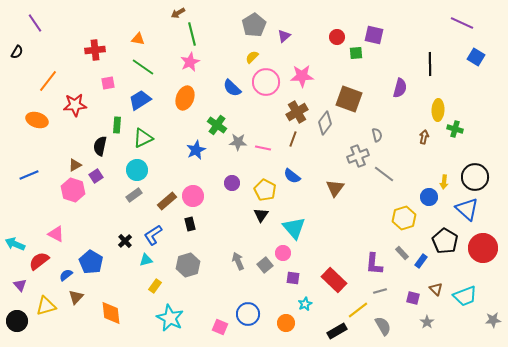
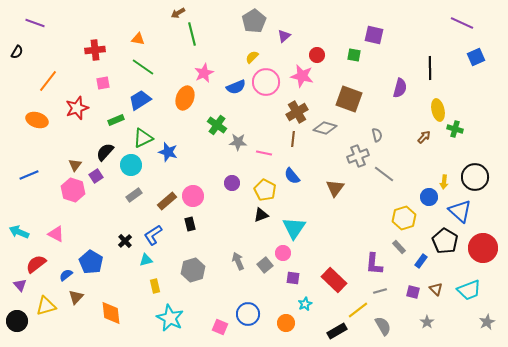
purple line at (35, 23): rotated 36 degrees counterclockwise
gray pentagon at (254, 25): moved 4 px up
red circle at (337, 37): moved 20 px left, 18 px down
green square at (356, 53): moved 2 px left, 2 px down; rotated 16 degrees clockwise
blue square at (476, 57): rotated 36 degrees clockwise
pink star at (190, 62): moved 14 px right, 11 px down
black line at (430, 64): moved 4 px down
pink star at (302, 76): rotated 15 degrees clockwise
pink square at (108, 83): moved 5 px left
blue semicircle at (232, 88): moved 4 px right, 1 px up; rotated 66 degrees counterclockwise
red star at (75, 105): moved 2 px right, 3 px down; rotated 15 degrees counterclockwise
yellow ellipse at (438, 110): rotated 15 degrees counterclockwise
gray diamond at (325, 123): moved 5 px down; rotated 70 degrees clockwise
green rectangle at (117, 125): moved 1 px left, 5 px up; rotated 63 degrees clockwise
brown arrow at (424, 137): rotated 32 degrees clockwise
brown line at (293, 139): rotated 14 degrees counterclockwise
black semicircle at (100, 146): moved 5 px right, 6 px down; rotated 30 degrees clockwise
pink line at (263, 148): moved 1 px right, 5 px down
blue star at (196, 150): moved 28 px left, 2 px down; rotated 30 degrees counterclockwise
brown triangle at (75, 165): rotated 24 degrees counterclockwise
cyan circle at (137, 170): moved 6 px left, 5 px up
blue semicircle at (292, 176): rotated 12 degrees clockwise
blue triangle at (467, 209): moved 7 px left, 2 px down
black triangle at (261, 215): rotated 35 degrees clockwise
cyan triangle at (294, 228): rotated 15 degrees clockwise
cyan arrow at (15, 244): moved 4 px right, 12 px up
gray rectangle at (402, 253): moved 3 px left, 6 px up
red semicircle at (39, 261): moved 3 px left, 3 px down
gray hexagon at (188, 265): moved 5 px right, 5 px down
yellow rectangle at (155, 286): rotated 48 degrees counterclockwise
cyan trapezoid at (465, 296): moved 4 px right, 6 px up
purple square at (413, 298): moved 6 px up
gray star at (493, 320): moved 6 px left, 2 px down; rotated 21 degrees counterclockwise
